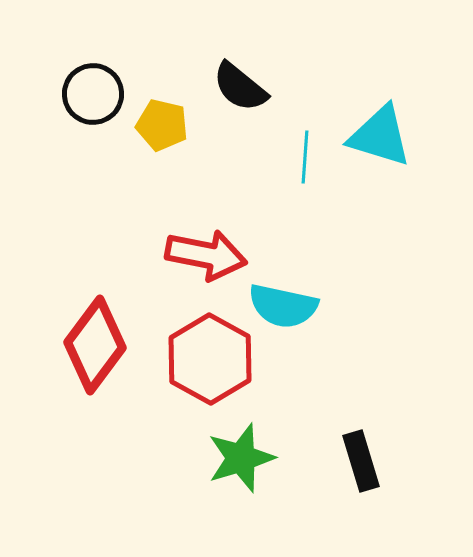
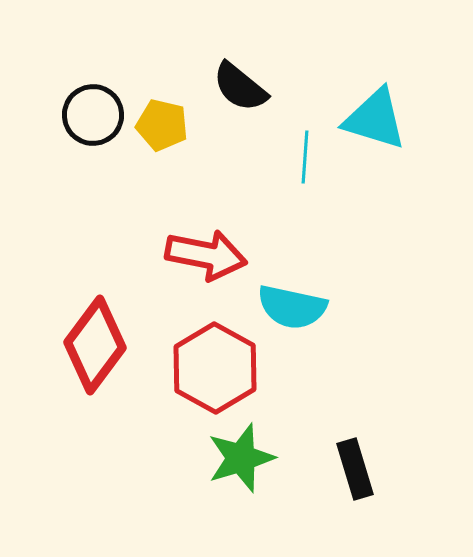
black circle: moved 21 px down
cyan triangle: moved 5 px left, 17 px up
cyan semicircle: moved 9 px right, 1 px down
red hexagon: moved 5 px right, 9 px down
black rectangle: moved 6 px left, 8 px down
